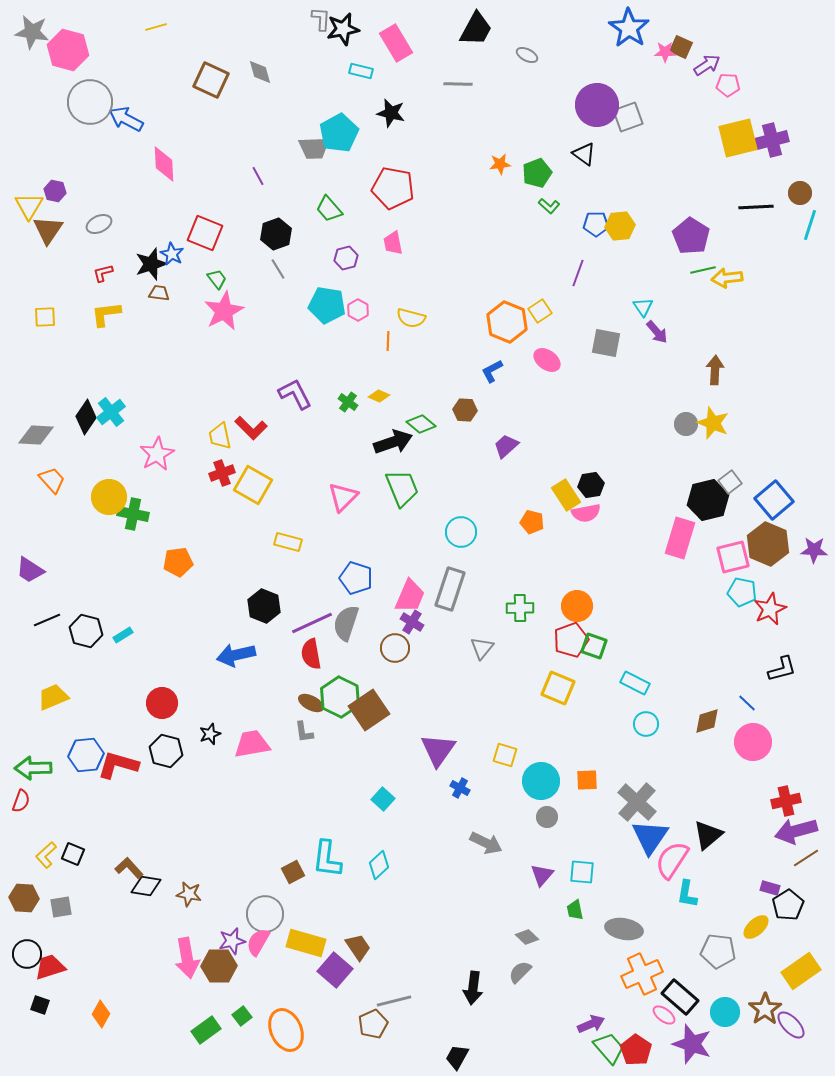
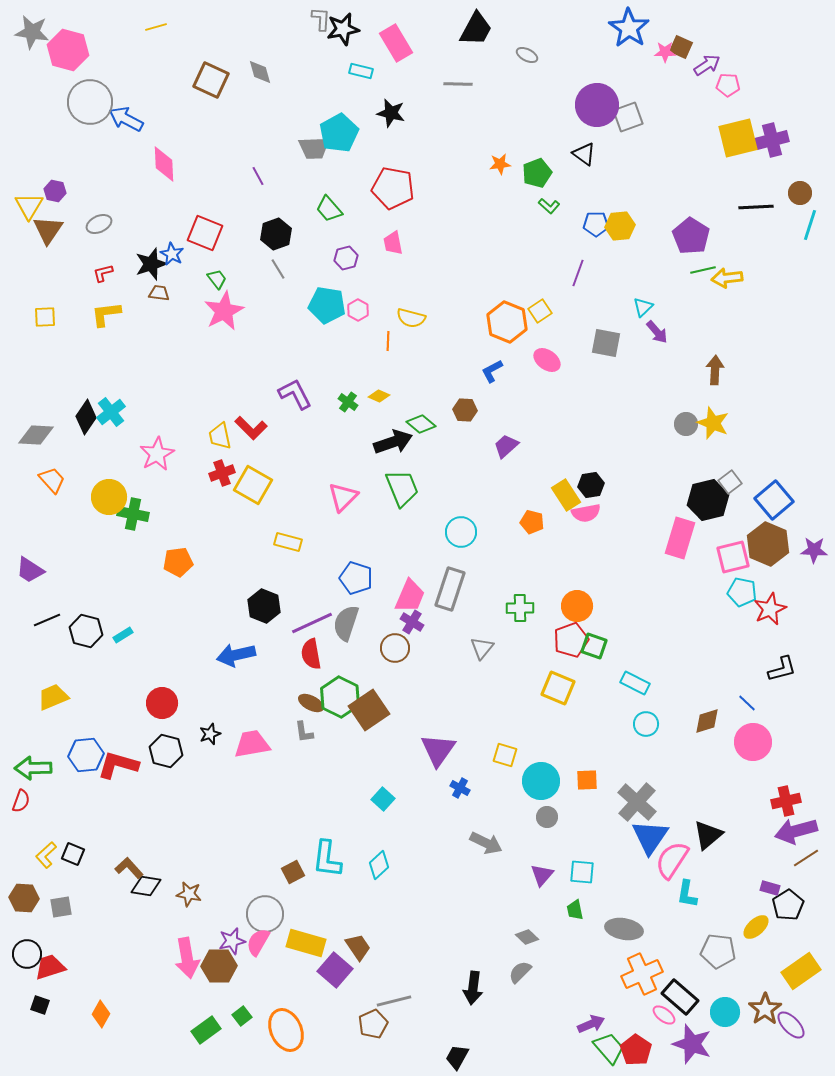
cyan triangle at (643, 307): rotated 20 degrees clockwise
